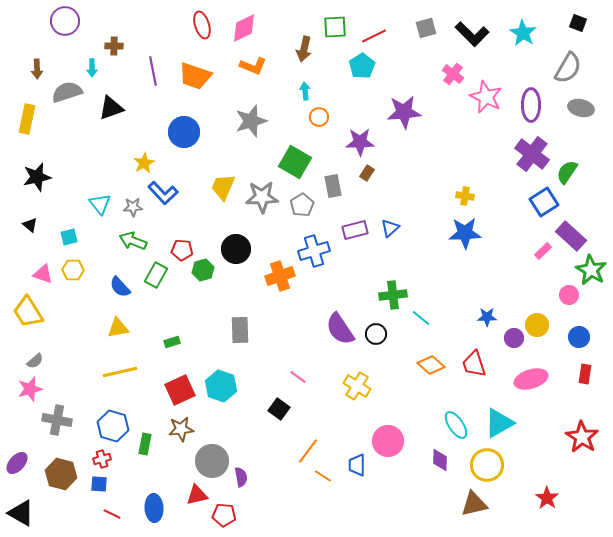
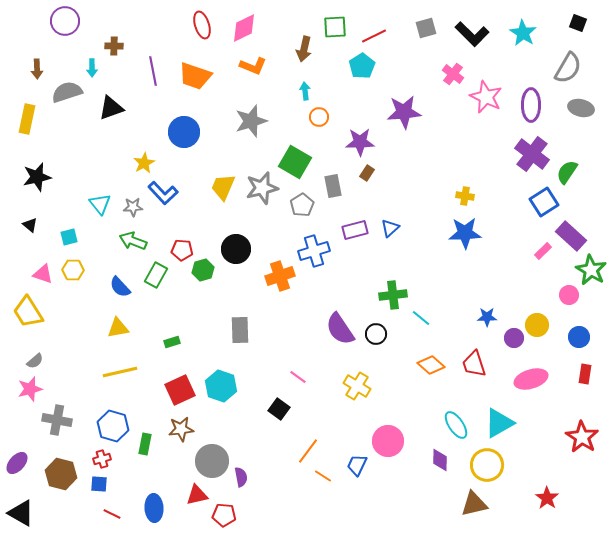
gray star at (262, 197): moved 9 px up; rotated 12 degrees counterclockwise
blue trapezoid at (357, 465): rotated 25 degrees clockwise
